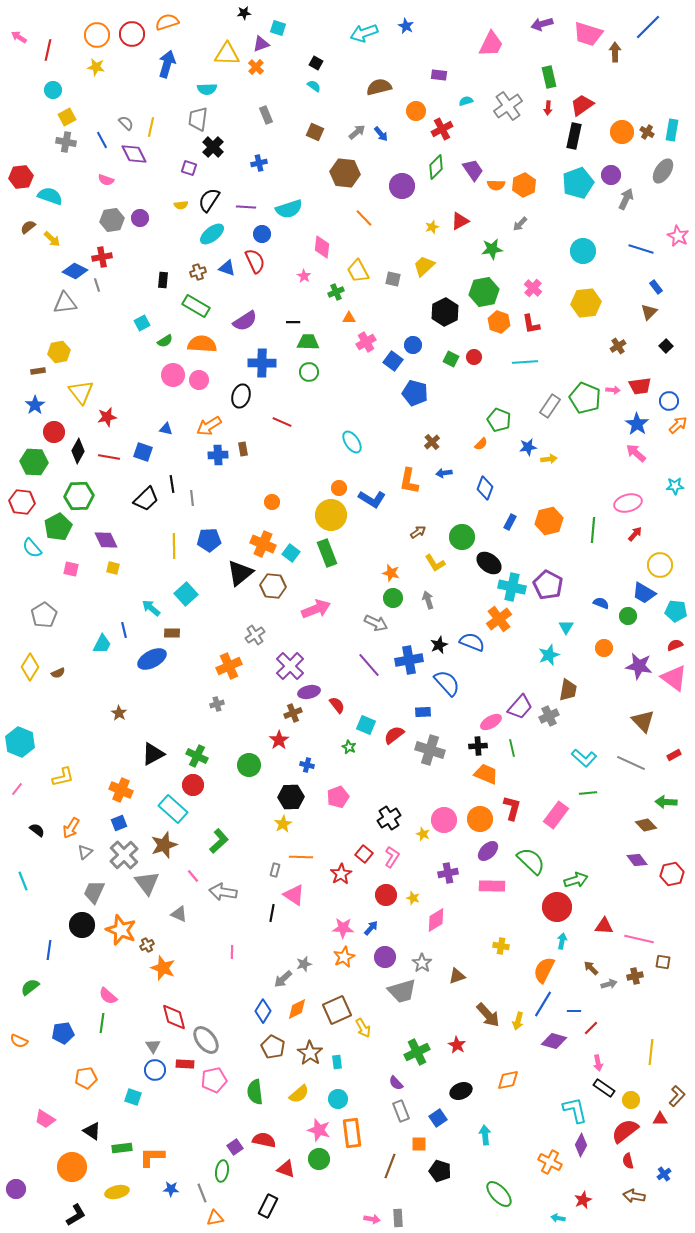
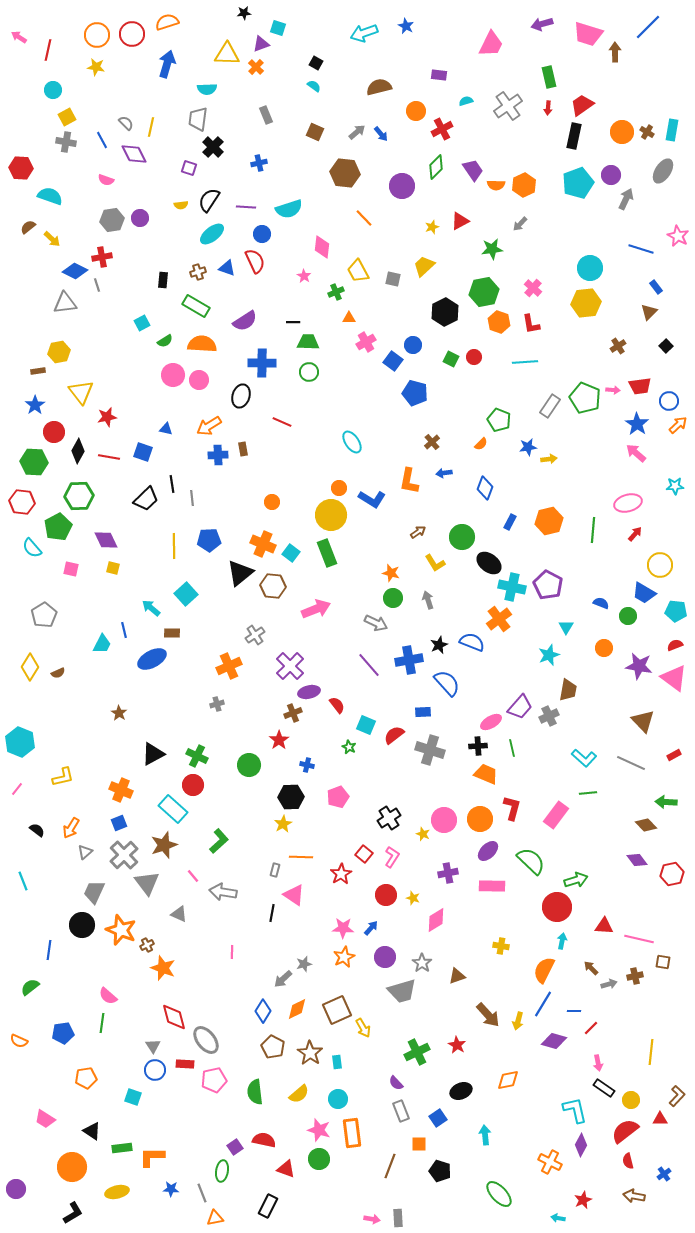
red hexagon at (21, 177): moved 9 px up; rotated 10 degrees clockwise
cyan circle at (583, 251): moved 7 px right, 17 px down
black L-shape at (76, 1215): moved 3 px left, 2 px up
